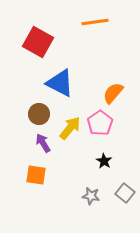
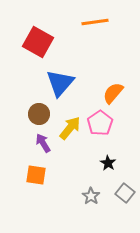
blue triangle: rotated 44 degrees clockwise
black star: moved 4 px right, 2 px down
gray star: rotated 24 degrees clockwise
